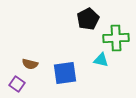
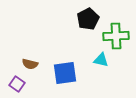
green cross: moved 2 px up
